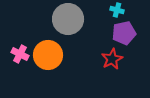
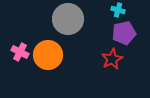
cyan cross: moved 1 px right
pink cross: moved 2 px up
